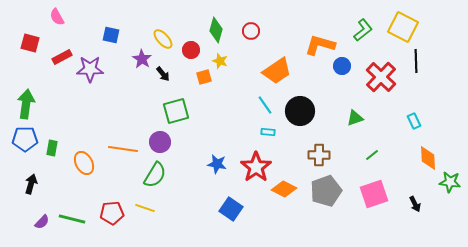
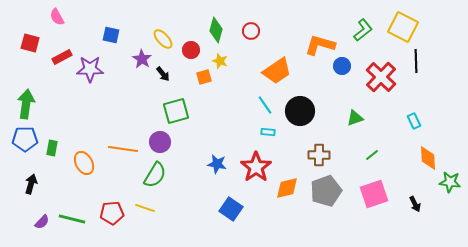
orange diamond at (284, 189): moved 3 px right, 1 px up; rotated 40 degrees counterclockwise
